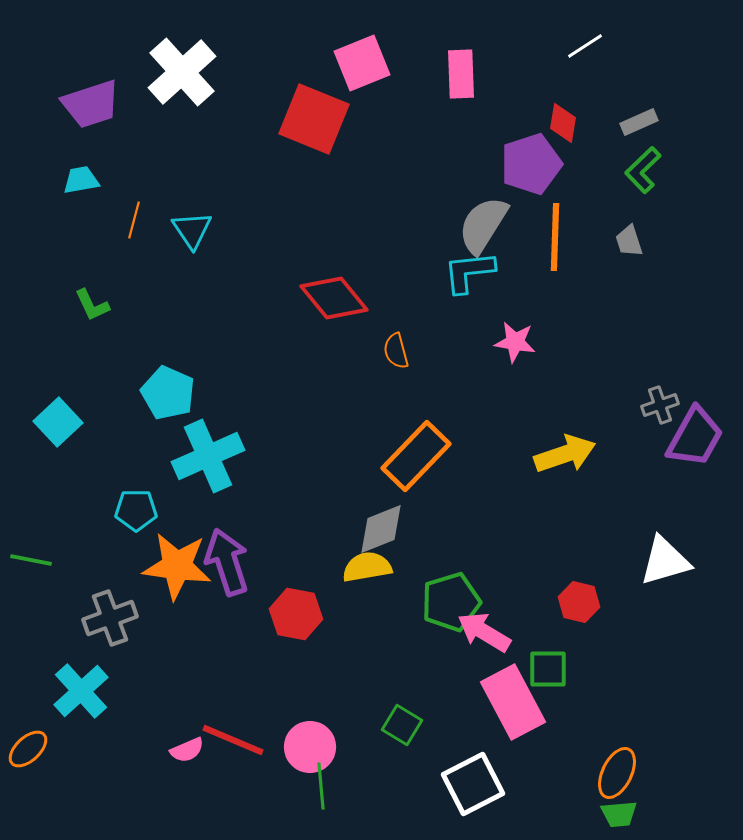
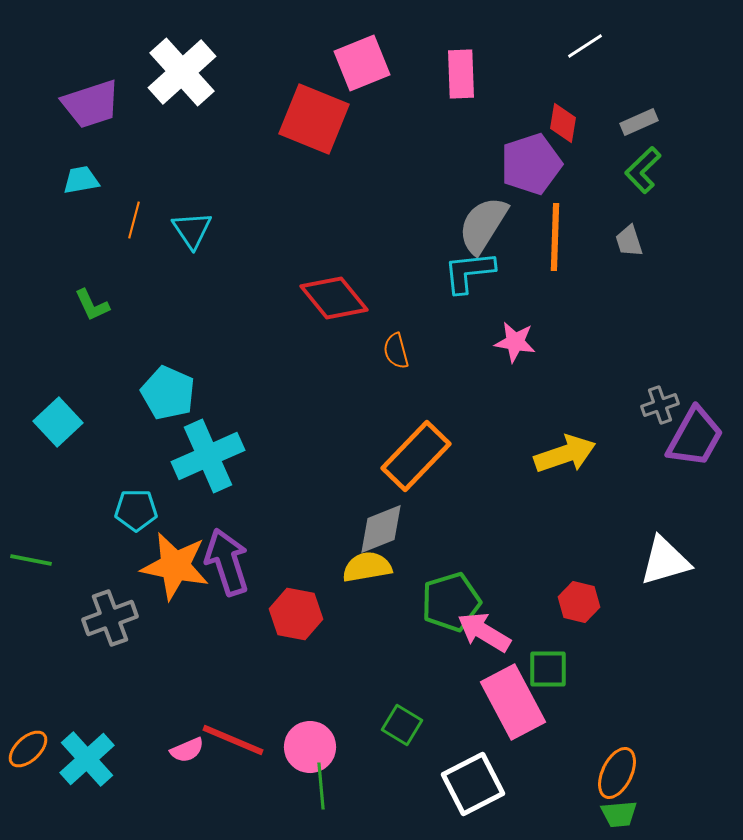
orange star at (177, 566): moved 2 px left; rotated 4 degrees clockwise
cyan cross at (81, 691): moved 6 px right, 68 px down
